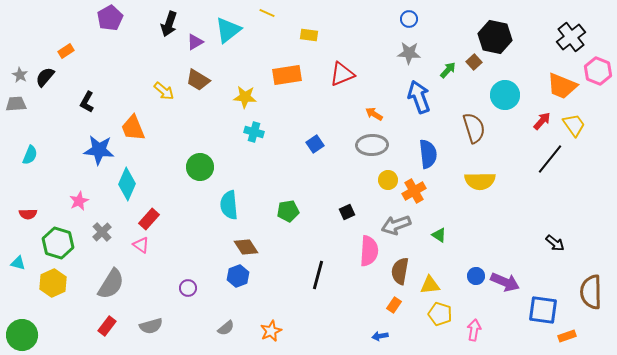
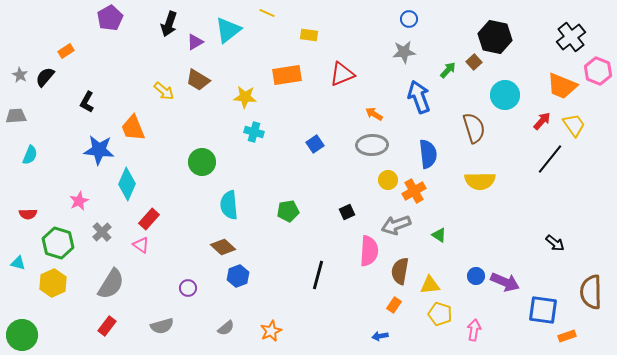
gray star at (409, 53): moved 5 px left, 1 px up; rotated 10 degrees counterclockwise
gray trapezoid at (16, 104): moved 12 px down
green circle at (200, 167): moved 2 px right, 5 px up
brown diamond at (246, 247): moved 23 px left; rotated 15 degrees counterclockwise
gray semicircle at (151, 326): moved 11 px right
